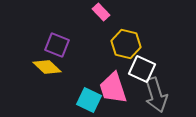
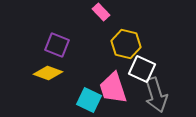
yellow diamond: moved 1 px right, 6 px down; rotated 24 degrees counterclockwise
